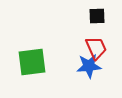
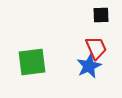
black square: moved 4 px right, 1 px up
blue star: rotated 20 degrees counterclockwise
